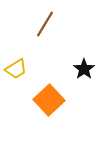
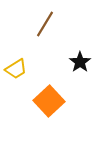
black star: moved 4 px left, 7 px up
orange square: moved 1 px down
